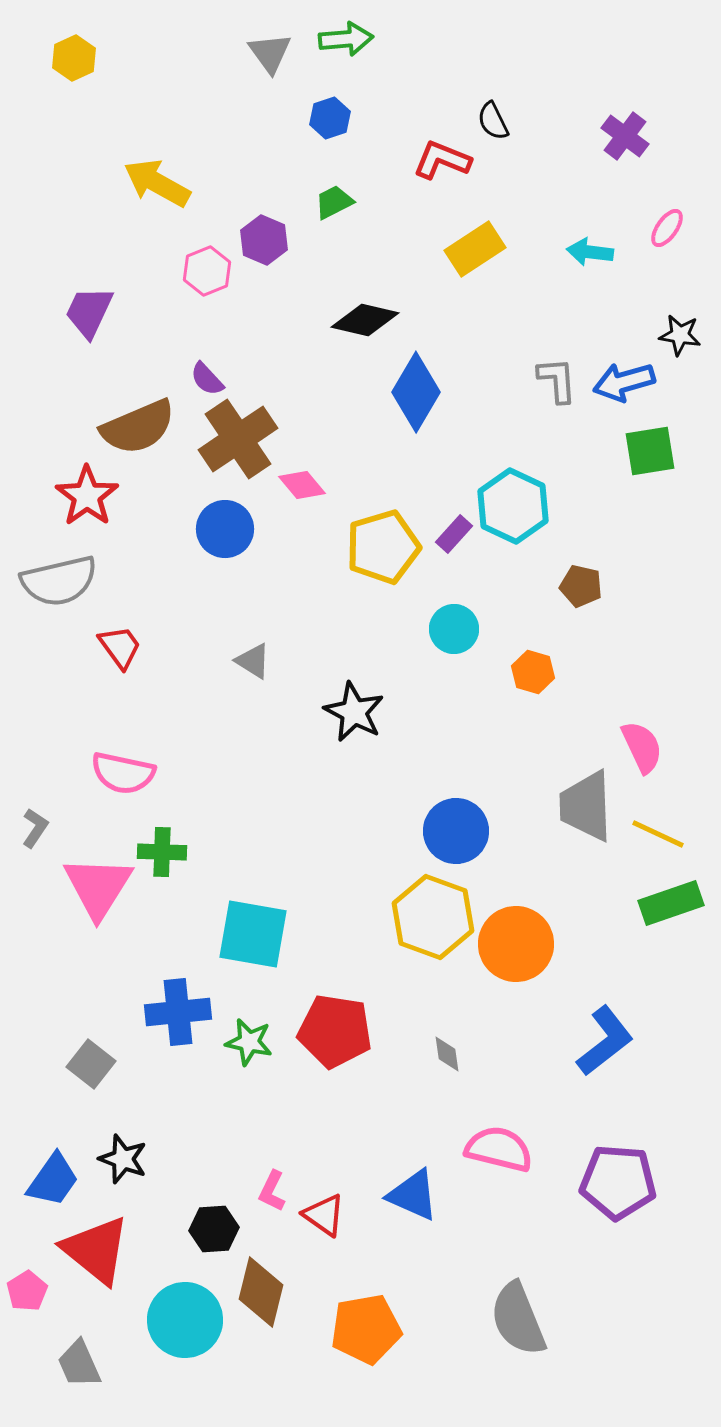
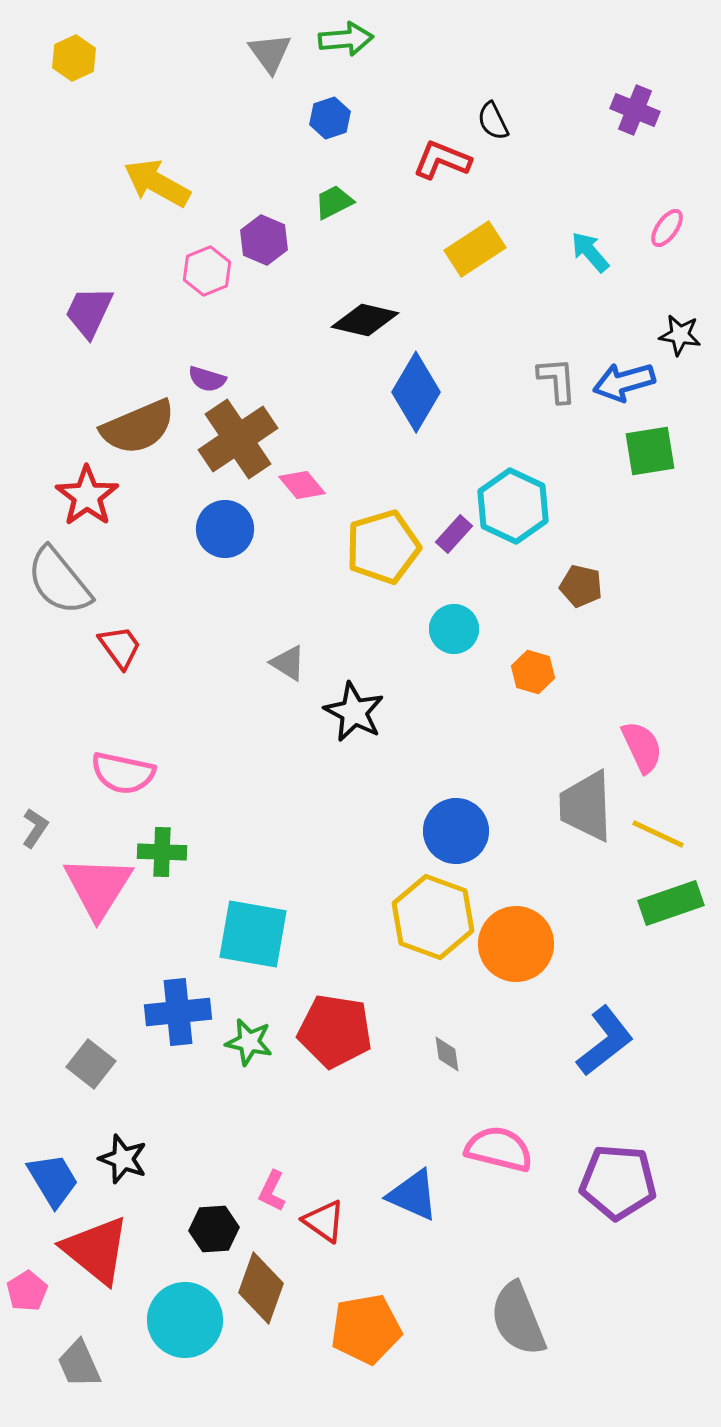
purple cross at (625, 136): moved 10 px right, 26 px up; rotated 15 degrees counterclockwise
cyan arrow at (590, 252): rotated 42 degrees clockwise
purple semicircle at (207, 379): rotated 30 degrees counterclockwise
gray semicircle at (59, 581): rotated 64 degrees clockwise
gray triangle at (253, 661): moved 35 px right, 2 px down
blue trapezoid at (53, 1180): rotated 66 degrees counterclockwise
red triangle at (324, 1215): moved 6 px down
brown diamond at (261, 1292): moved 4 px up; rotated 6 degrees clockwise
